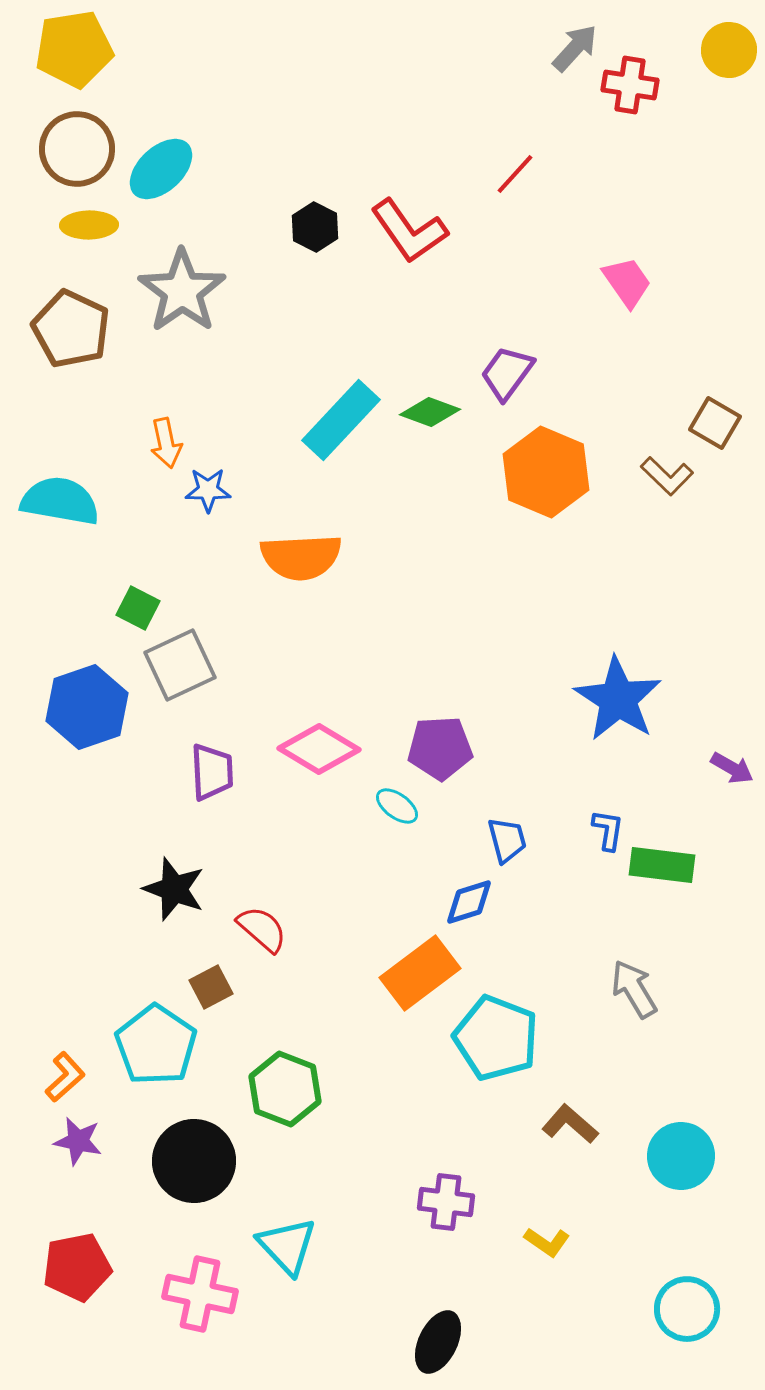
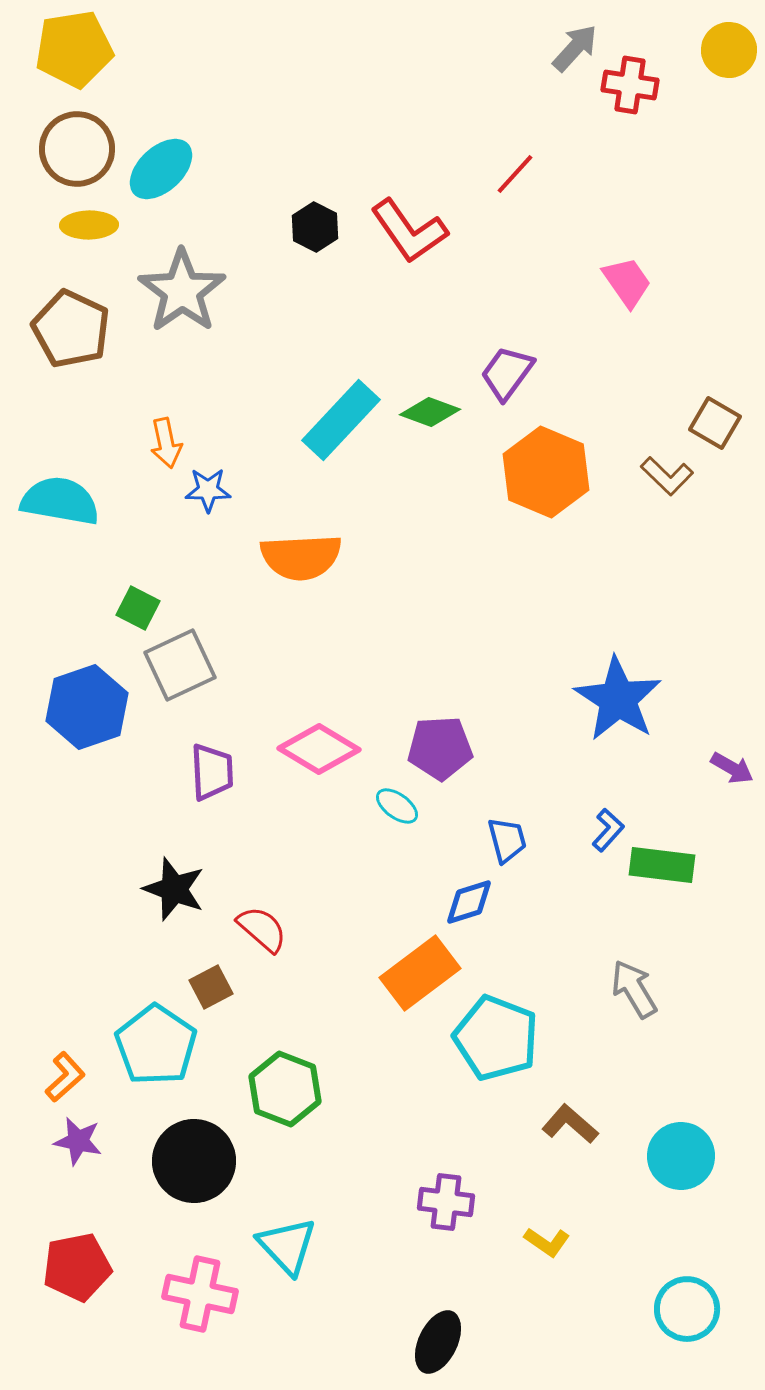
blue L-shape at (608, 830): rotated 33 degrees clockwise
